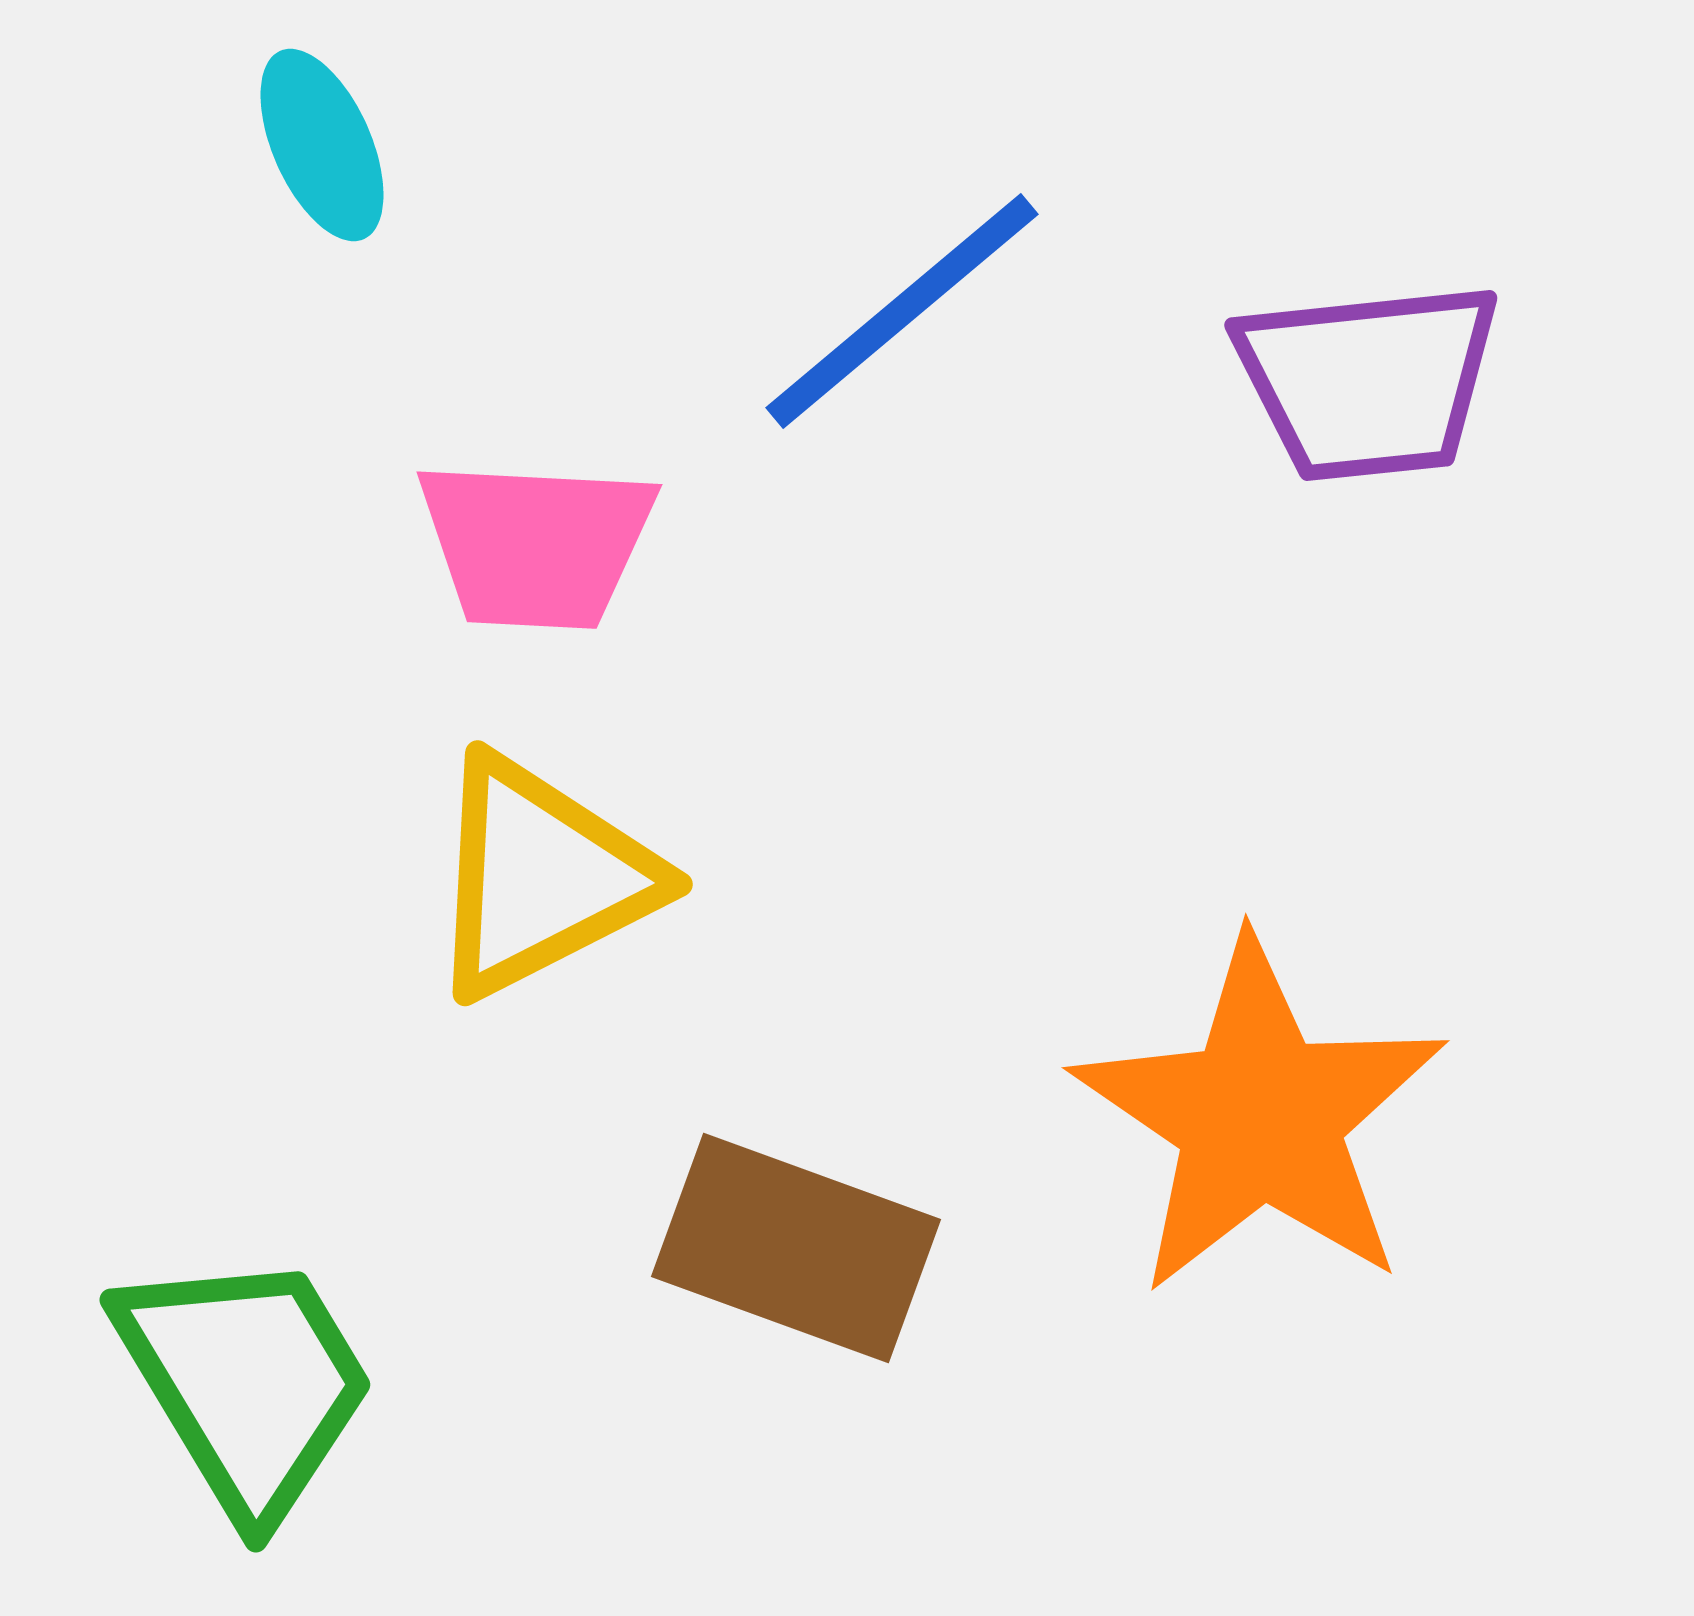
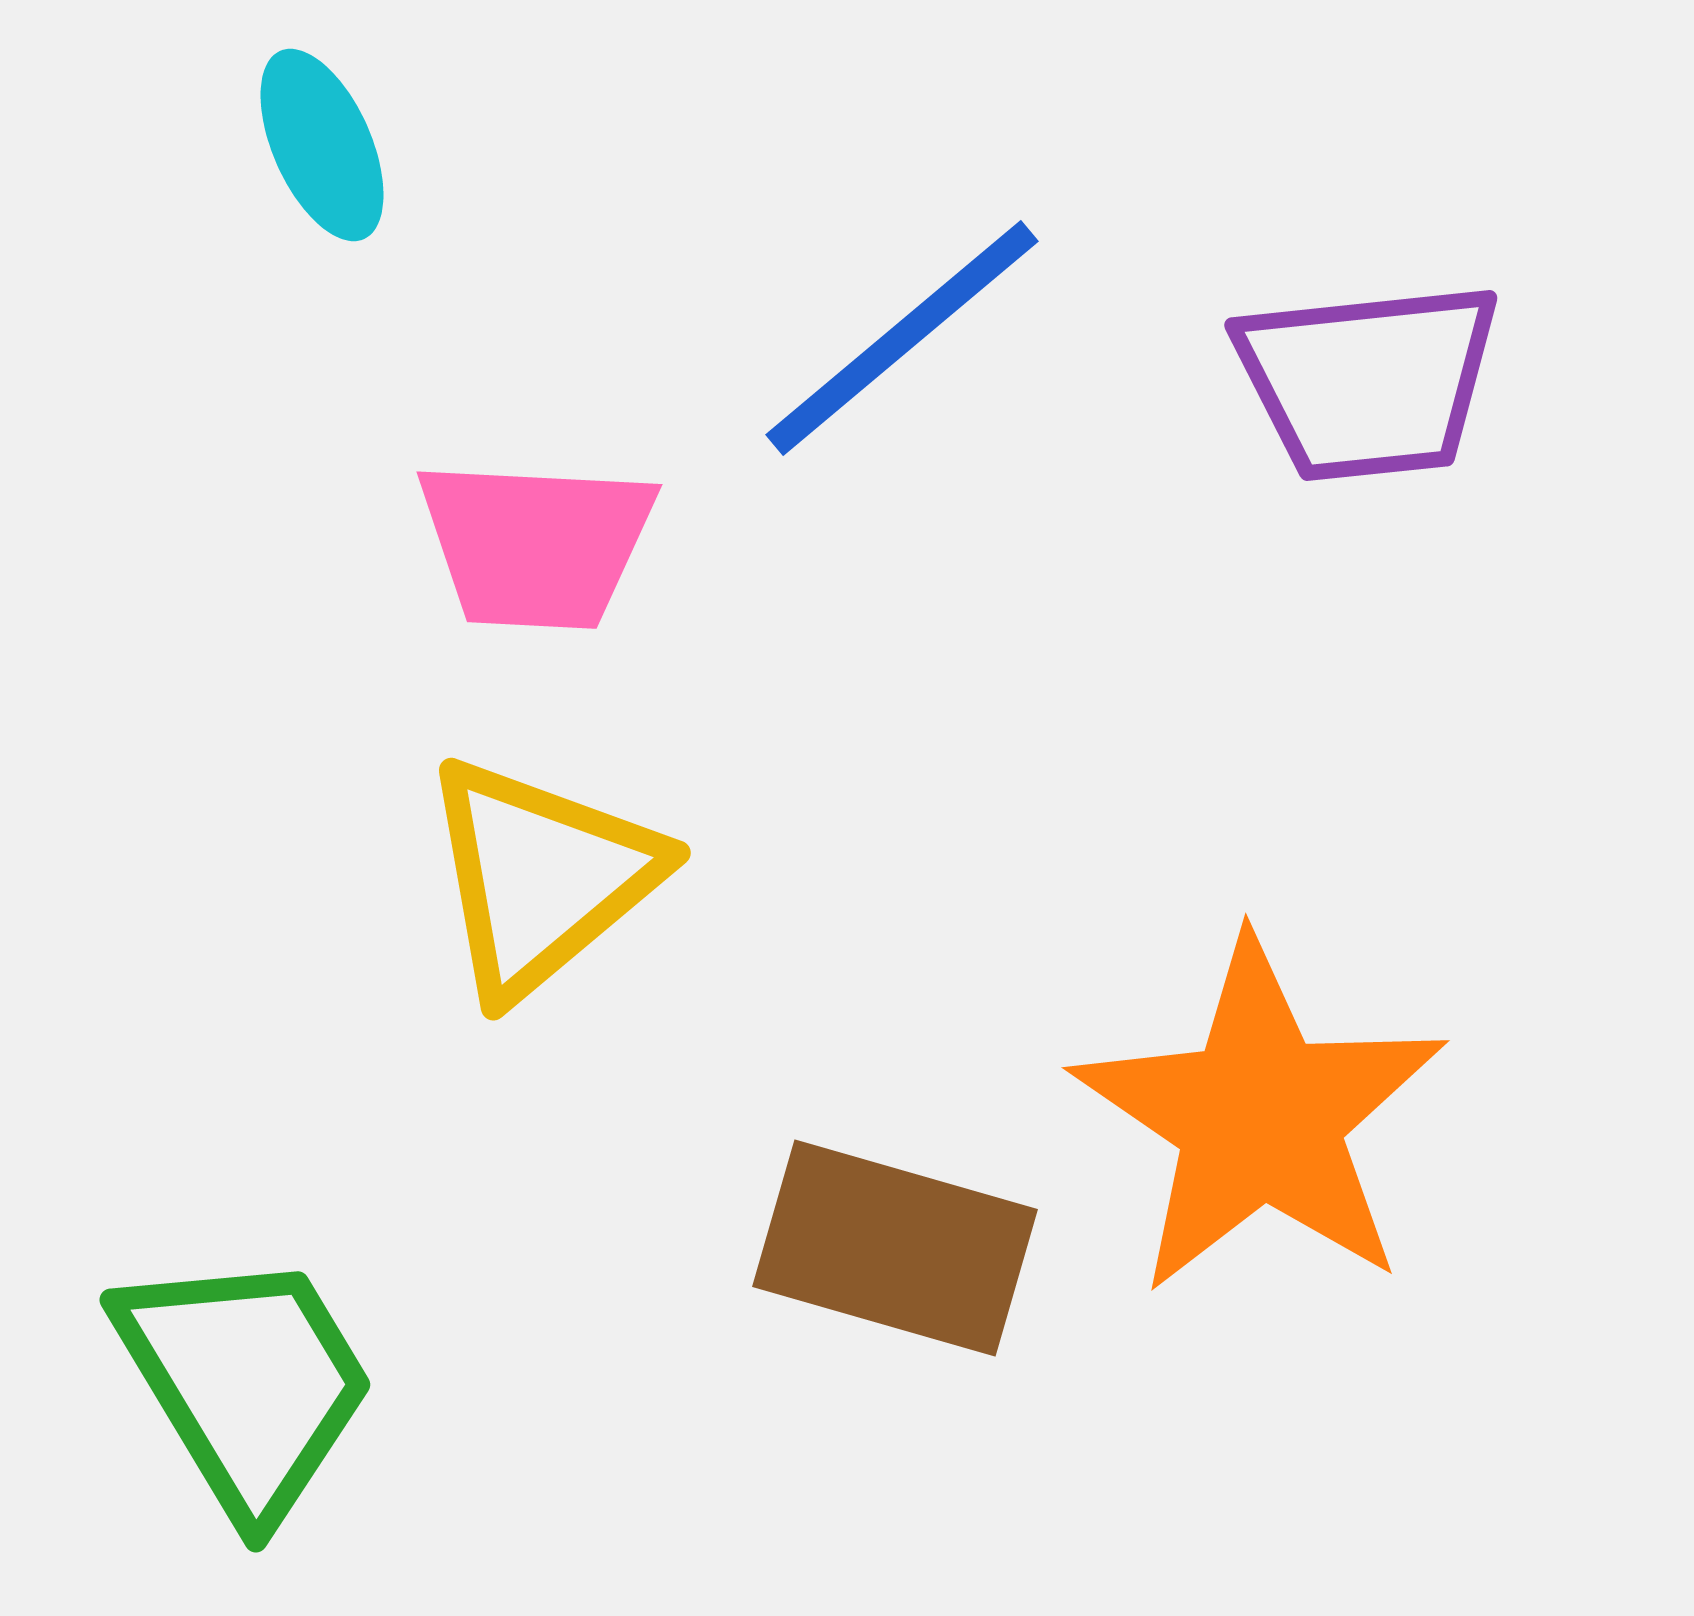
blue line: moved 27 px down
yellow triangle: rotated 13 degrees counterclockwise
brown rectangle: moved 99 px right; rotated 4 degrees counterclockwise
